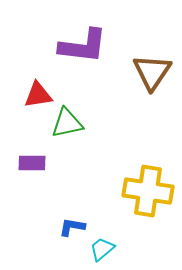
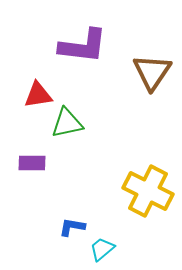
yellow cross: rotated 18 degrees clockwise
